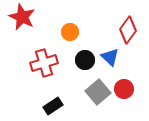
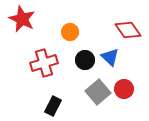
red star: moved 2 px down
red diamond: rotated 72 degrees counterclockwise
black rectangle: rotated 30 degrees counterclockwise
